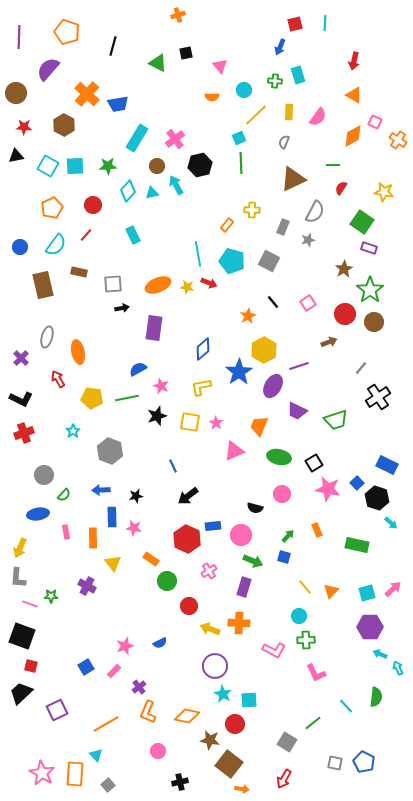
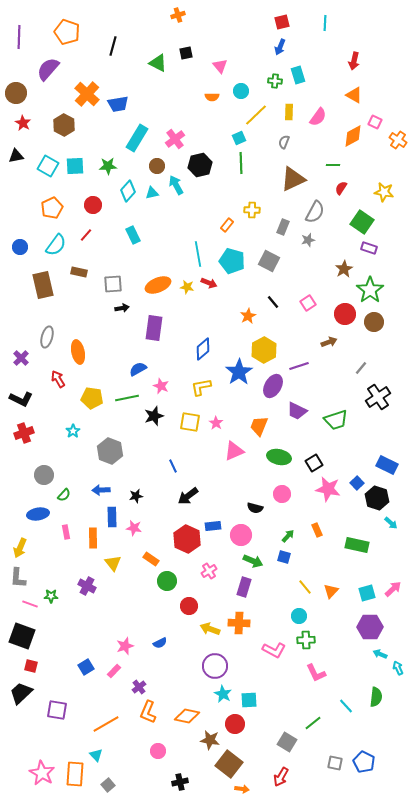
red square at (295, 24): moved 13 px left, 2 px up
cyan circle at (244, 90): moved 3 px left, 1 px down
red star at (24, 127): moved 1 px left, 4 px up; rotated 28 degrees clockwise
black star at (157, 416): moved 3 px left
purple square at (57, 710): rotated 35 degrees clockwise
red arrow at (284, 779): moved 3 px left, 2 px up
